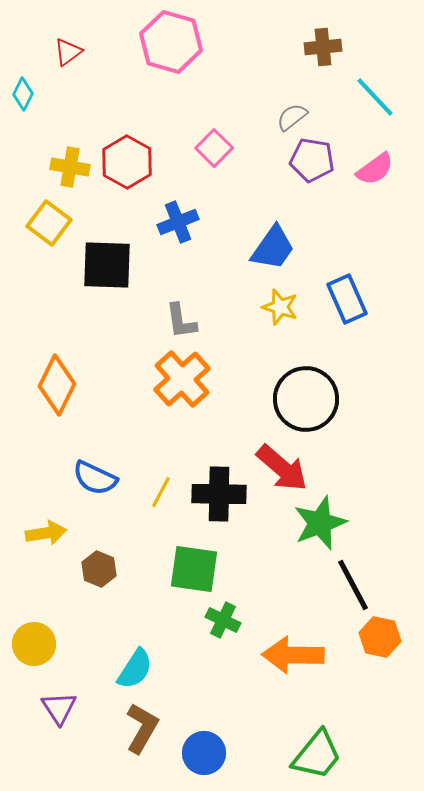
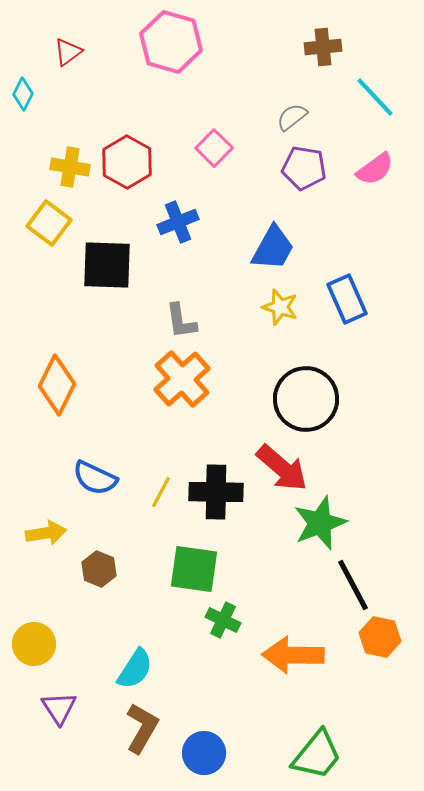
purple pentagon: moved 8 px left, 8 px down
blue trapezoid: rotated 6 degrees counterclockwise
black cross: moved 3 px left, 2 px up
